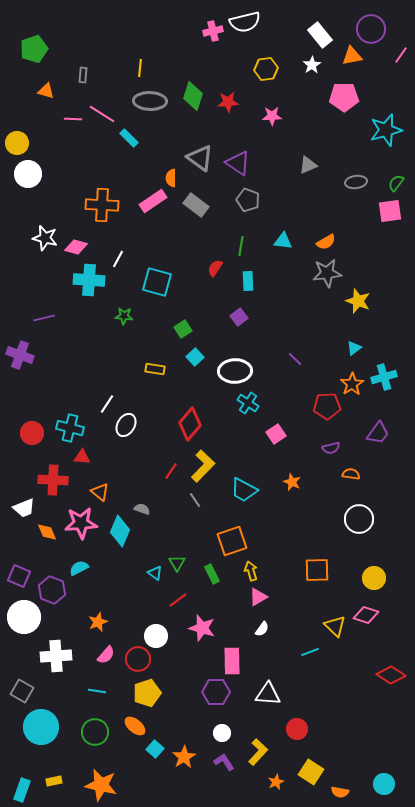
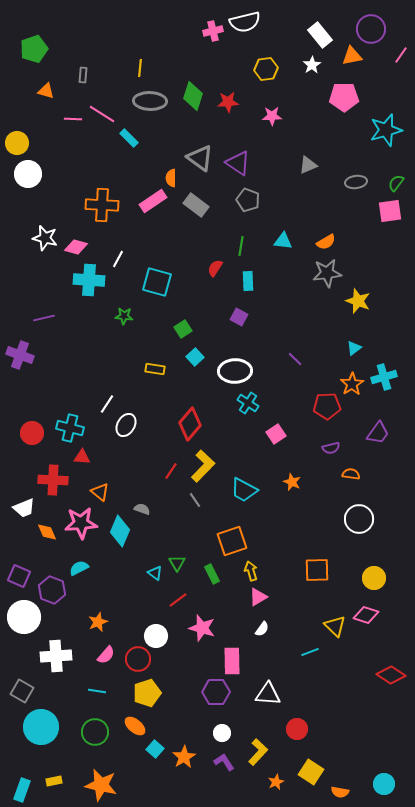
purple square at (239, 317): rotated 24 degrees counterclockwise
